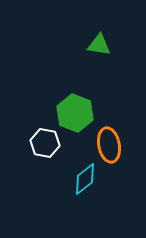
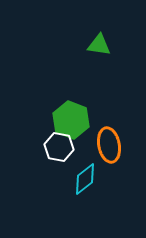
green hexagon: moved 4 px left, 7 px down
white hexagon: moved 14 px right, 4 px down
